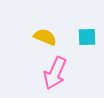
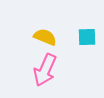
pink arrow: moved 10 px left, 3 px up
